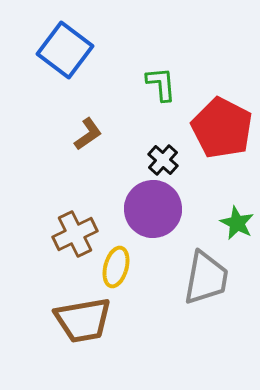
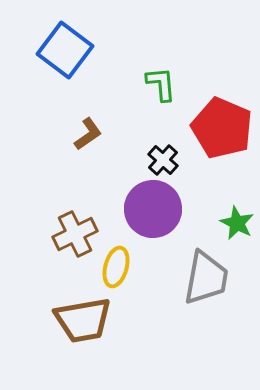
red pentagon: rotated 4 degrees counterclockwise
